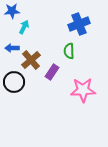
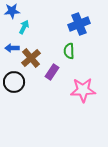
brown cross: moved 2 px up
